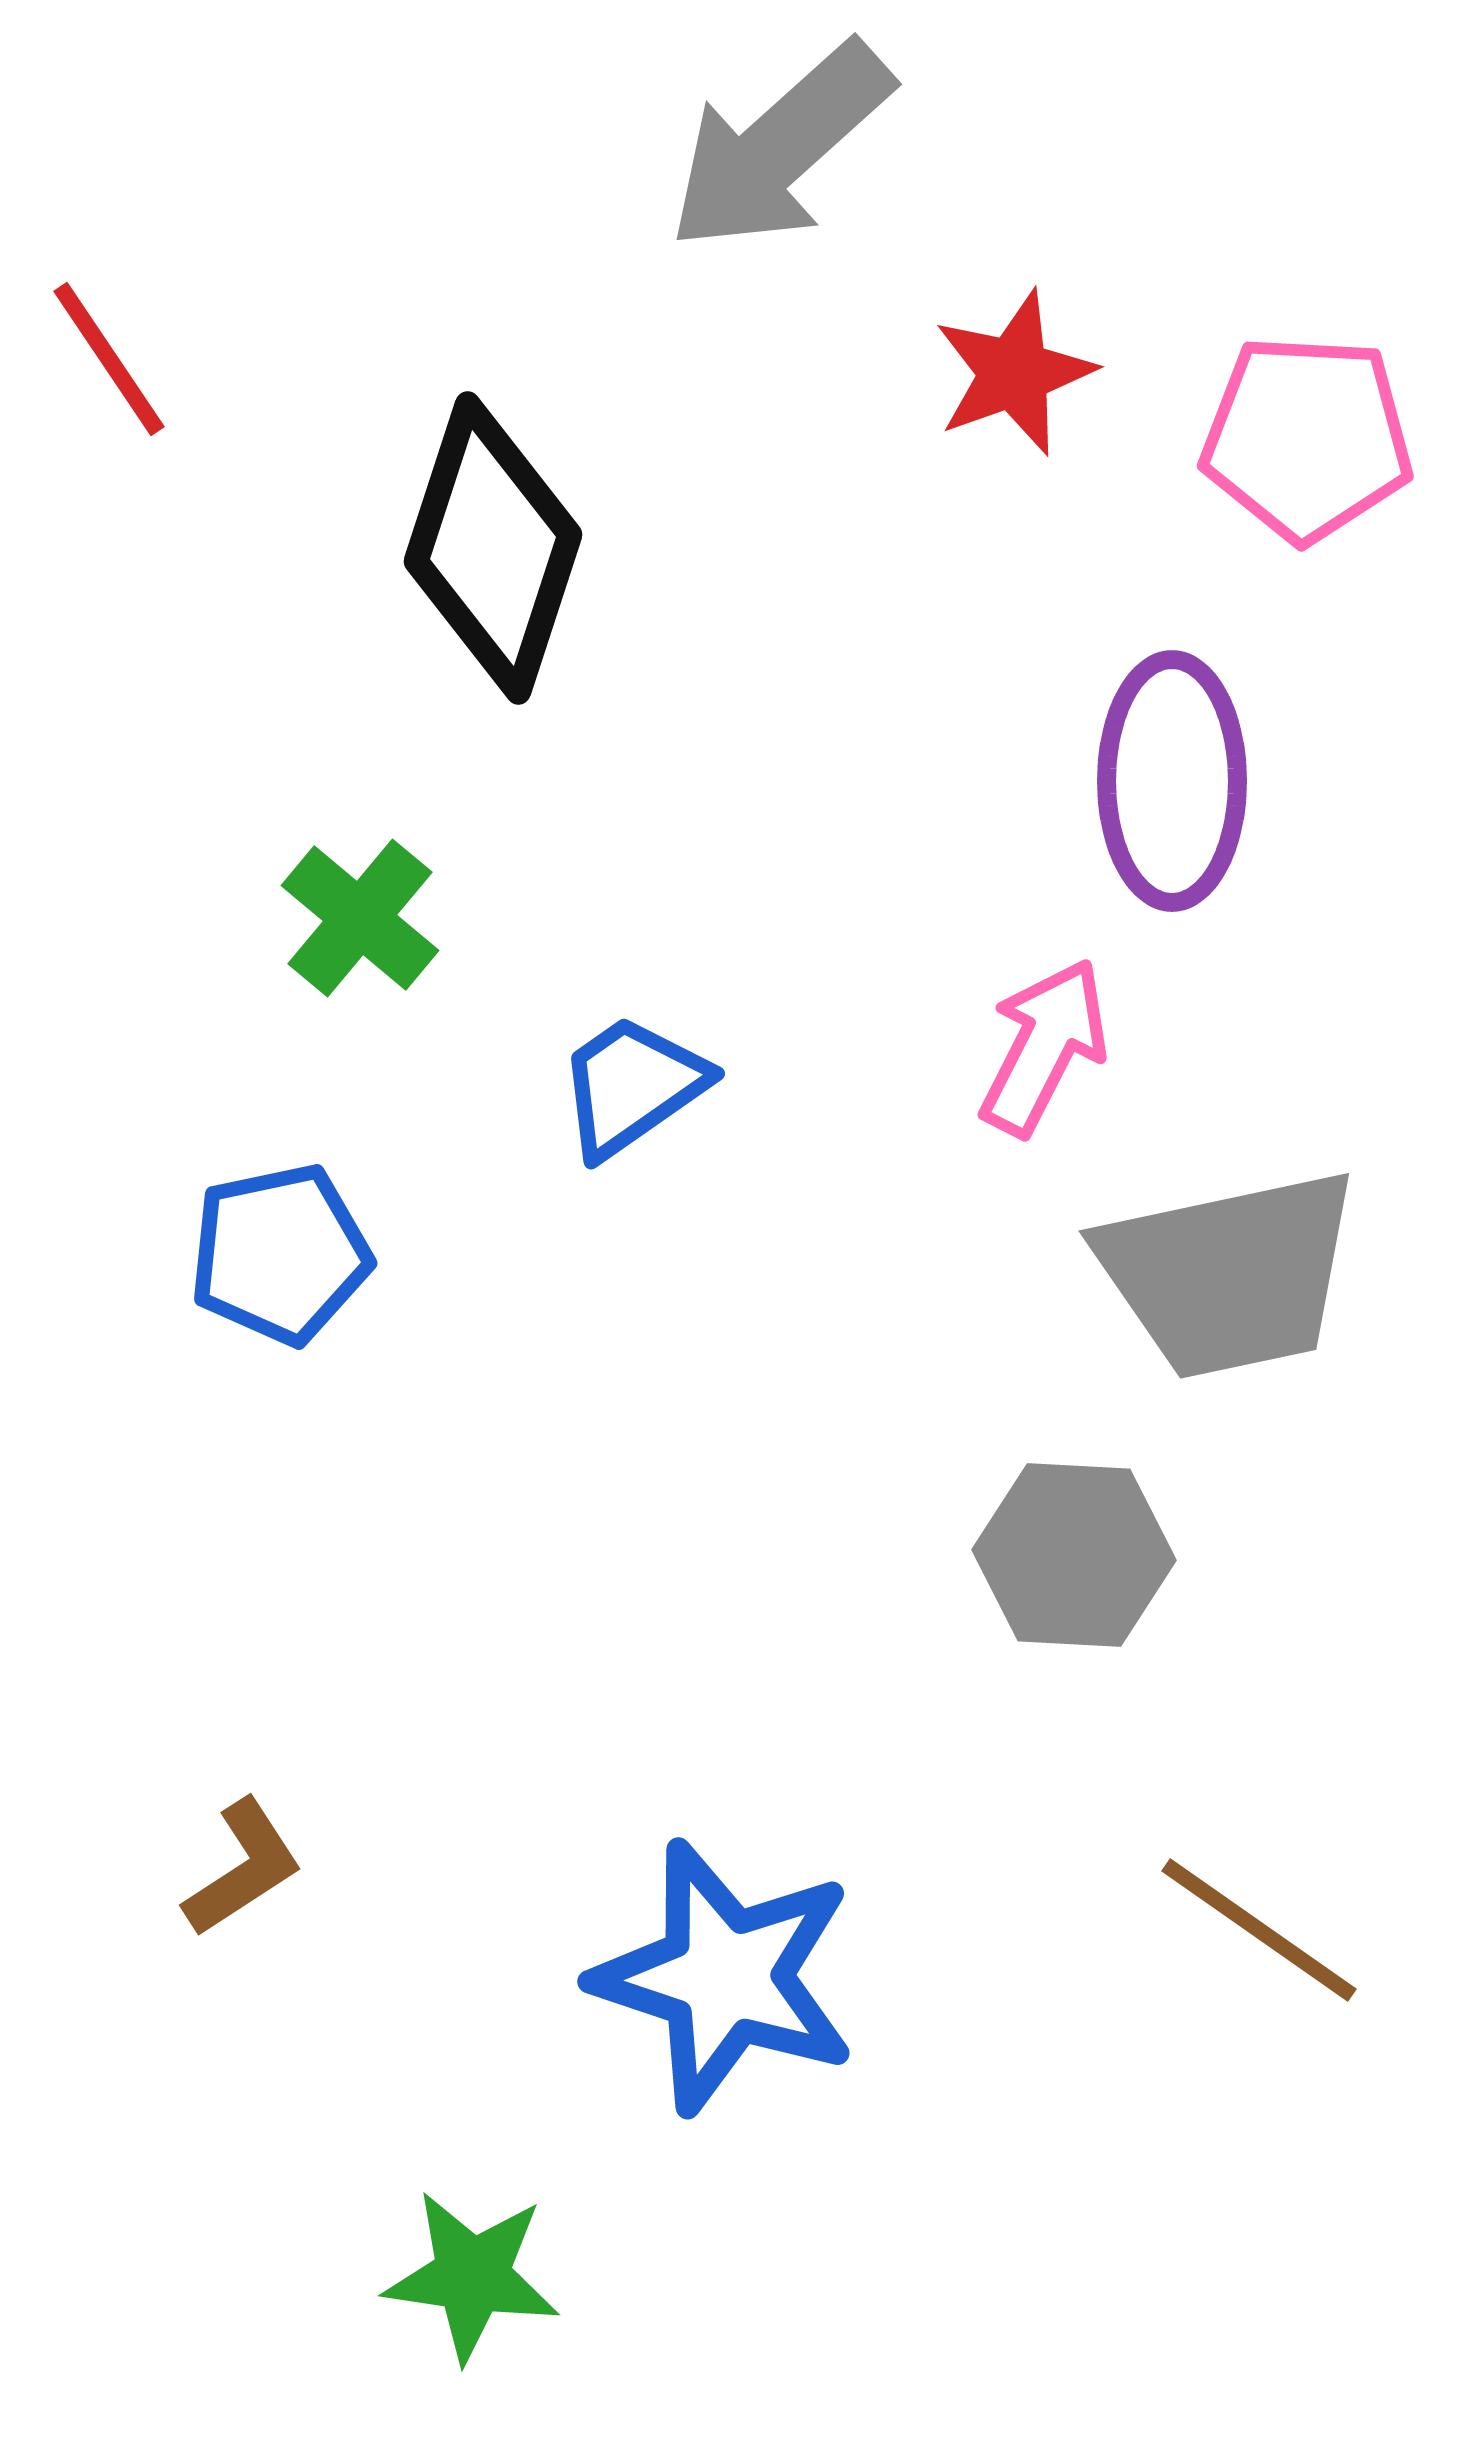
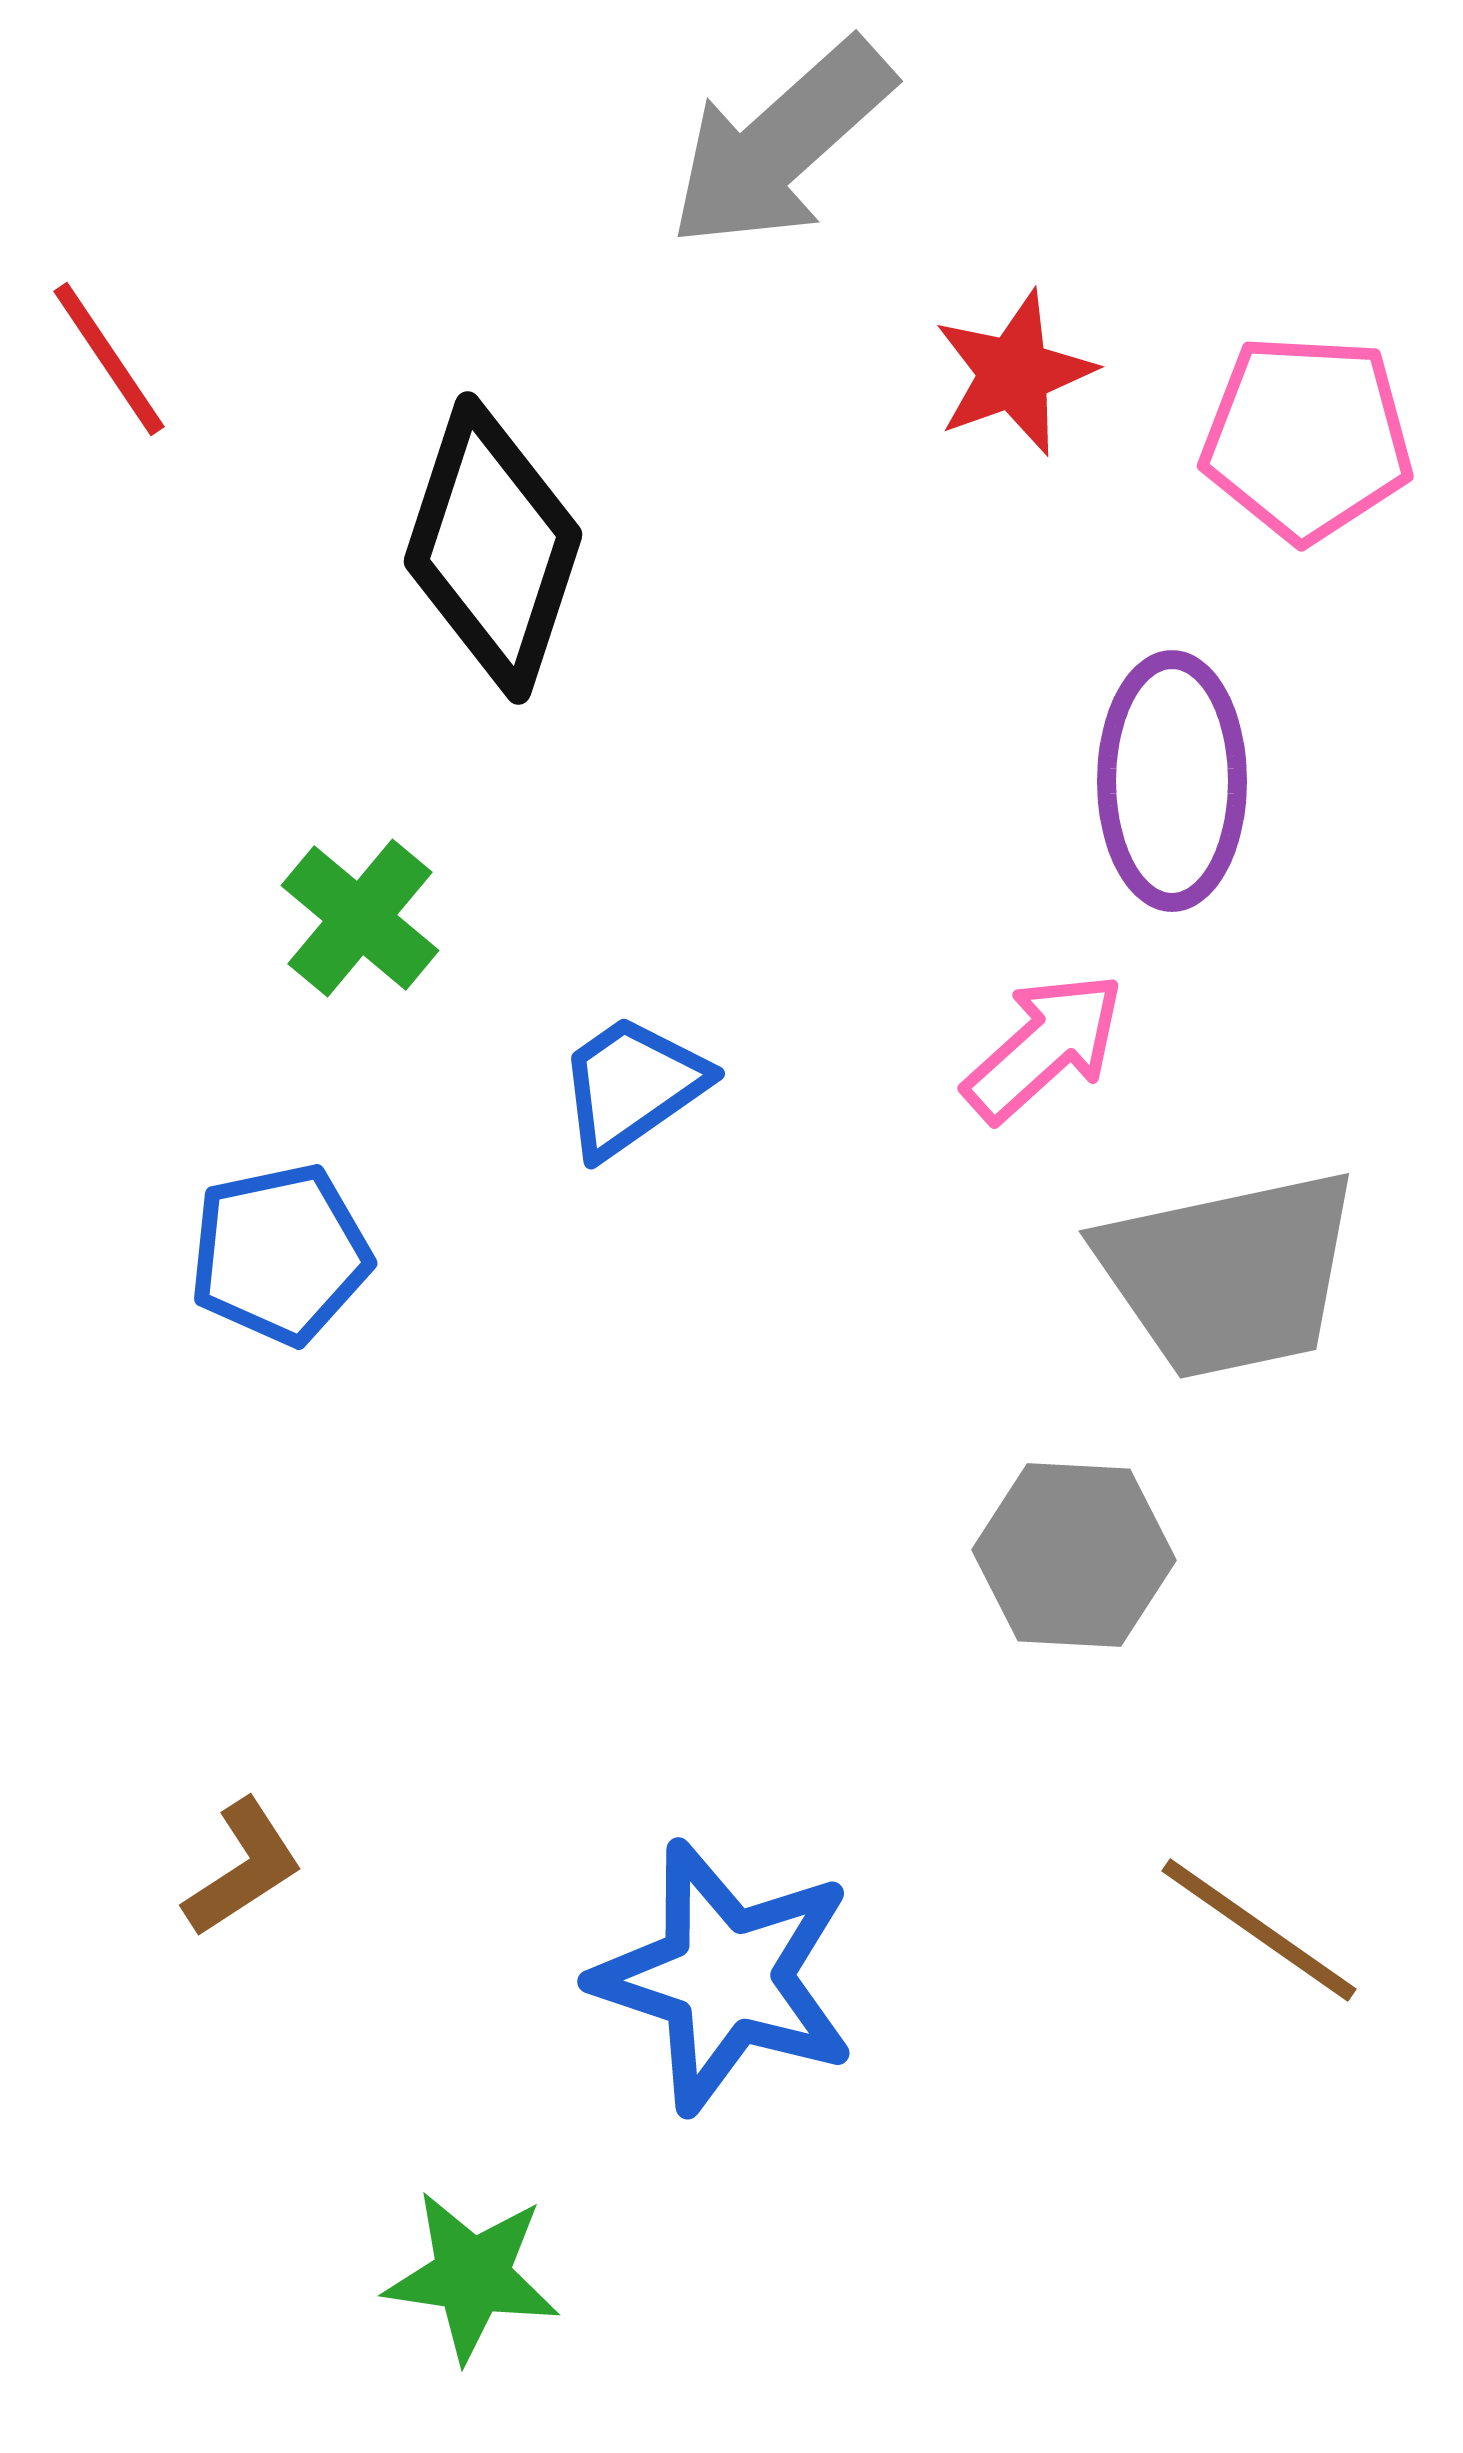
gray arrow: moved 1 px right, 3 px up
pink arrow: rotated 21 degrees clockwise
